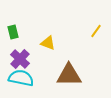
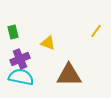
purple cross: rotated 24 degrees clockwise
cyan semicircle: moved 1 px up
